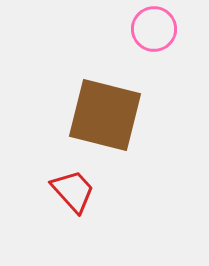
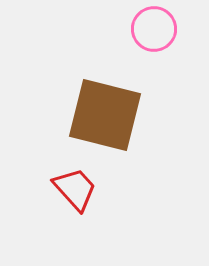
red trapezoid: moved 2 px right, 2 px up
